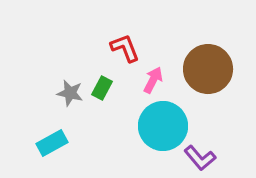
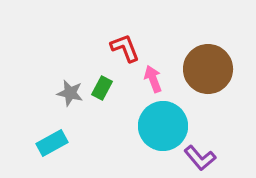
pink arrow: moved 1 px up; rotated 48 degrees counterclockwise
